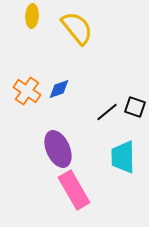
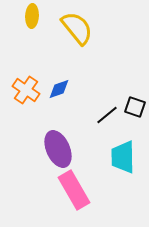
orange cross: moved 1 px left, 1 px up
black line: moved 3 px down
